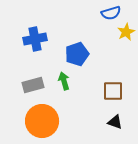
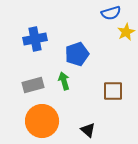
black triangle: moved 27 px left, 8 px down; rotated 21 degrees clockwise
